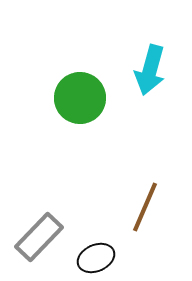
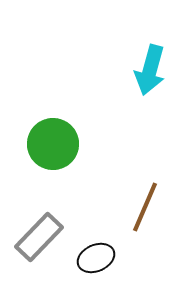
green circle: moved 27 px left, 46 px down
